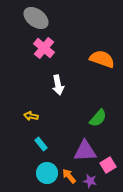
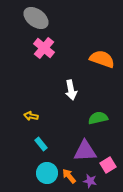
white arrow: moved 13 px right, 5 px down
green semicircle: rotated 144 degrees counterclockwise
